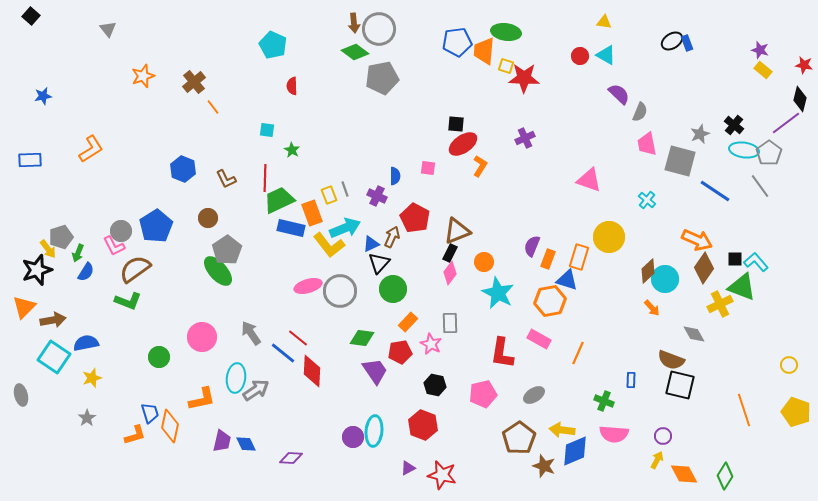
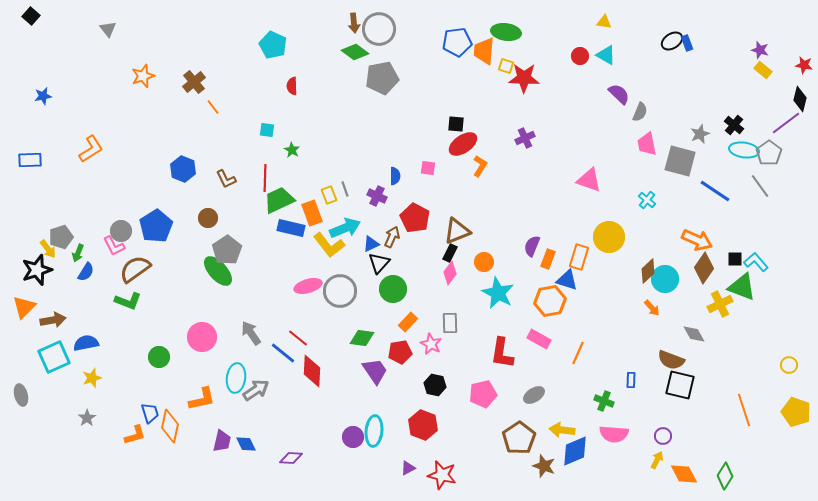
cyan square at (54, 357): rotated 32 degrees clockwise
